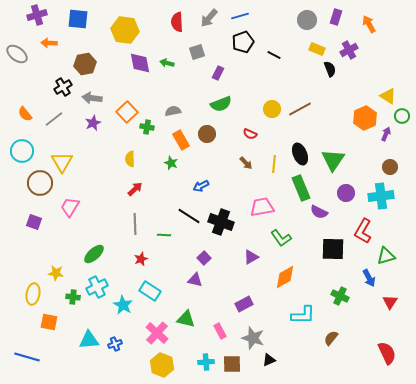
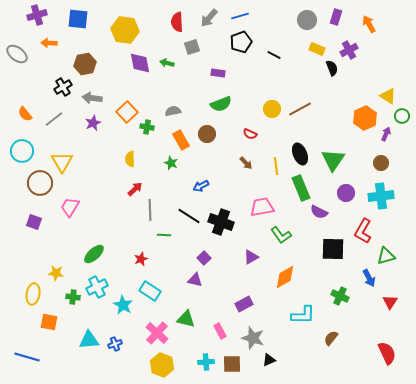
black pentagon at (243, 42): moved 2 px left
gray square at (197, 52): moved 5 px left, 5 px up
black semicircle at (330, 69): moved 2 px right, 1 px up
purple rectangle at (218, 73): rotated 72 degrees clockwise
yellow line at (274, 164): moved 2 px right, 2 px down; rotated 12 degrees counterclockwise
brown circle at (390, 167): moved 9 px left, 4 px up
gray line at (135, 224): moved 15 px right, 14 px up
green L-shape at (281, 238): moved 3 px up
